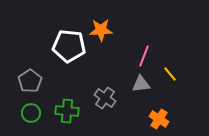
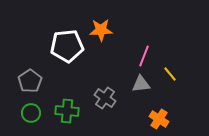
white pentagon: moved 2 px left; rotated 12 degrees counterclockwise
